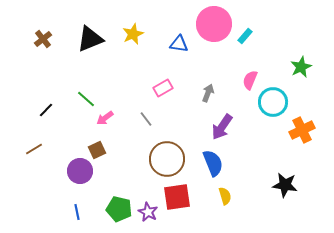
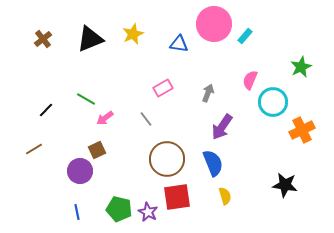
green line: rotated 12 degrees counterclockwise
